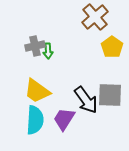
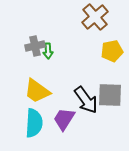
yellow pentagon: moved 4 px down; rotated 25 degrees clockwise
cyan semicircle: moved 1 px left, 3 px down
